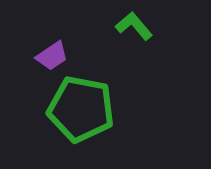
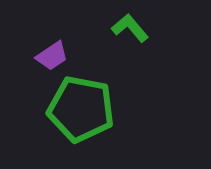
green L-shape: moved 4 px left, 2 px down
